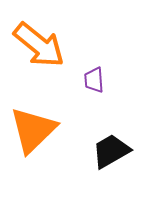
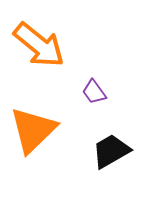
purple trapezoid: moved 12 px down; rotated 32 degrees counterclockwise
